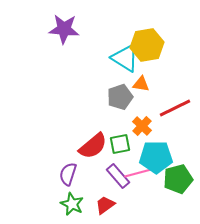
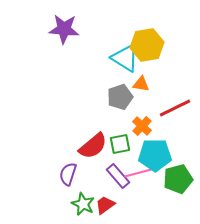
cyan pentagon: moved 1 px left, 2 px up
green star: moved 11 px right
